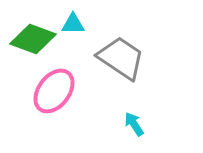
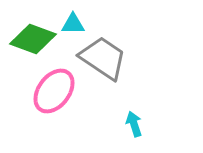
gray trapezoid: moved 18 px left
cyan arrow: rotated 15 degrees clockwise
